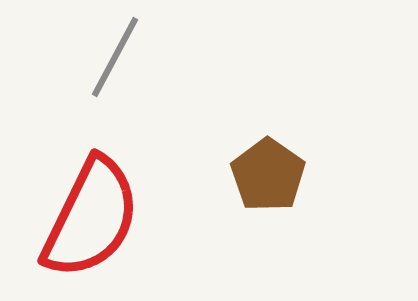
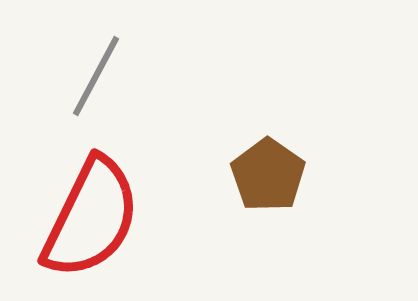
gray line: moved 19 px left, 19 px down
